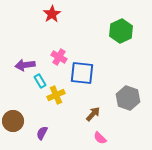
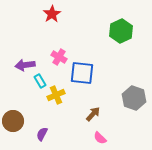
gray hexagon: moved 6 px right
purple semicircle: moved 1 px down
